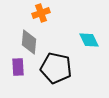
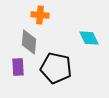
orange cross: moved 1 px left, 2 px down; rotated 24 degrees clockwise
cyan diamond: moved 2 px up
